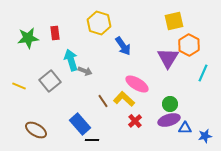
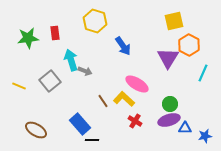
yellow hexagon: moved 4 px left, 2 px up
red cross: rotated 16 degrees counterclockwise
